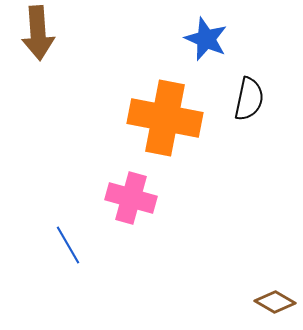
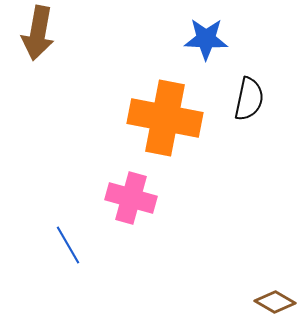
brown arrow: rotated 14 degrees clockwise
blue star: rotated 21 degrees counterclockwise
